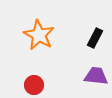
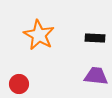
black rectangle: rotated 66 degrees clockwise
red circle: moved 15 px left, 1 px up
